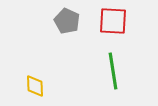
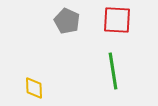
red square: moved 4 px right, 1 px up
yellow diamond: moved 1 px left, 2 px down
